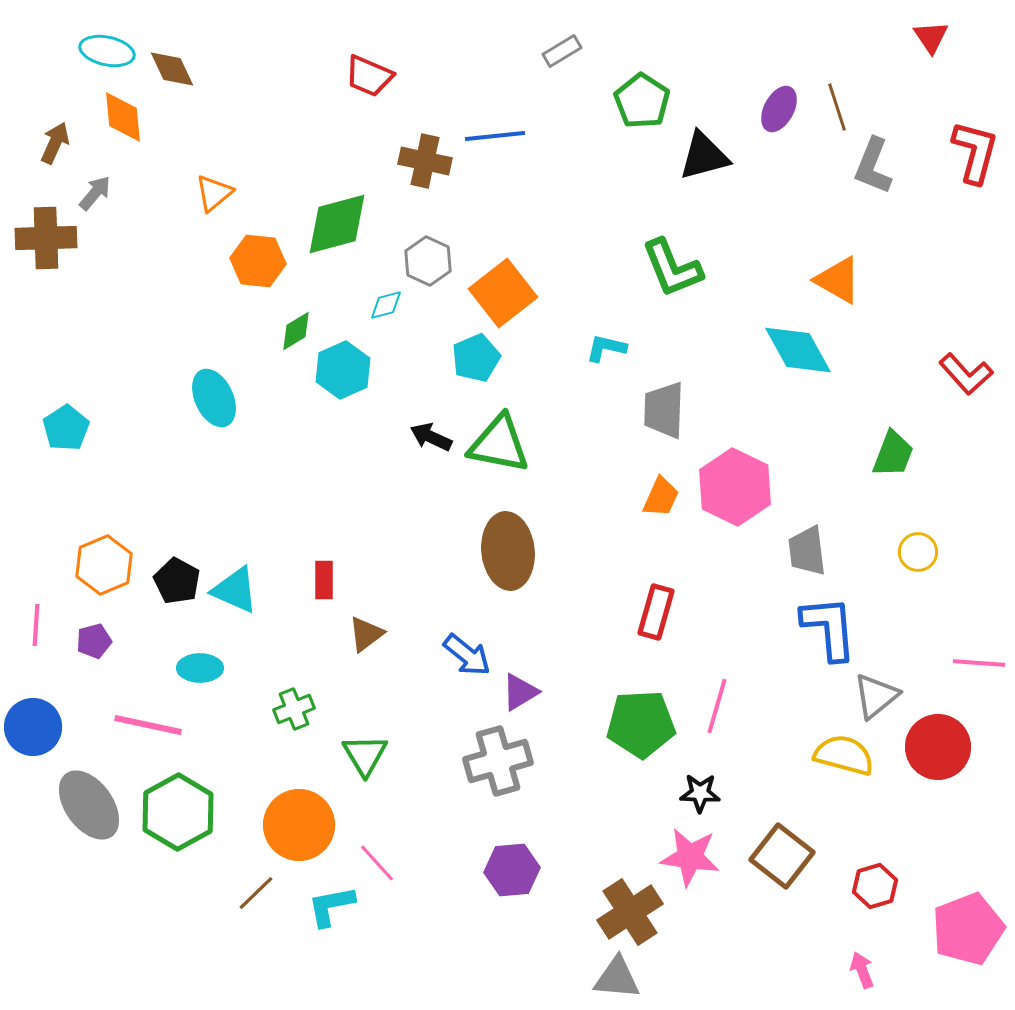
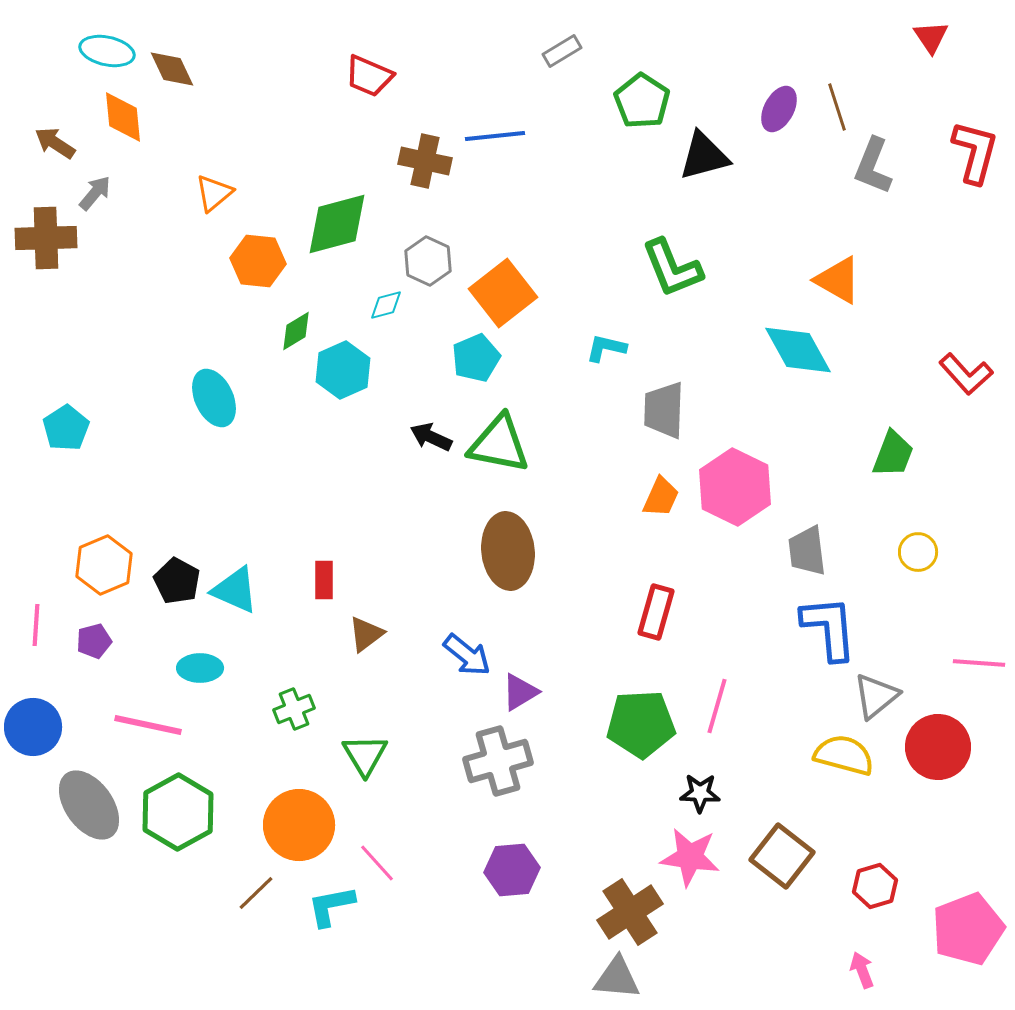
brown arrow at (55, 143): rotated 81 degrees counterclockwise
